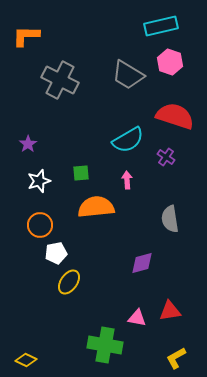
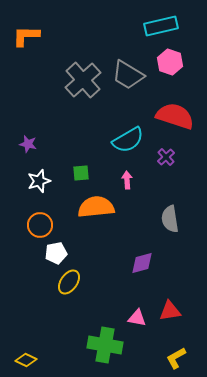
gray cross: moved 23 px right; rotated 21 degrees clockwise
purple star: rotated 24 degrees counterclockwise
purple cross: rotated 12 degrees clockwise
